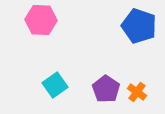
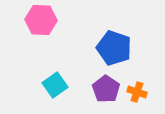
blue pentagon: moved 25 px left, 22 px down
orange cross: rotated 18 degrees counterclockwise
